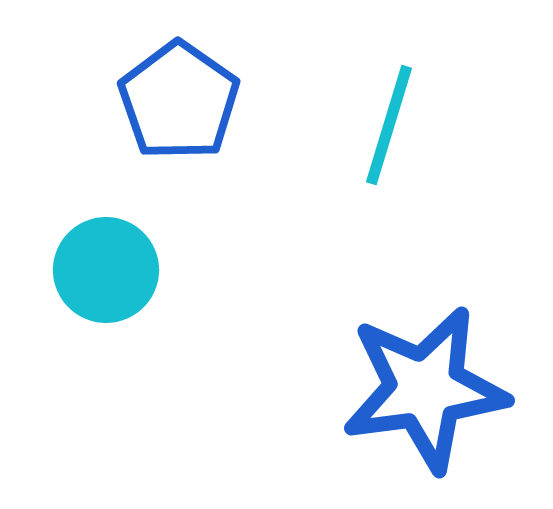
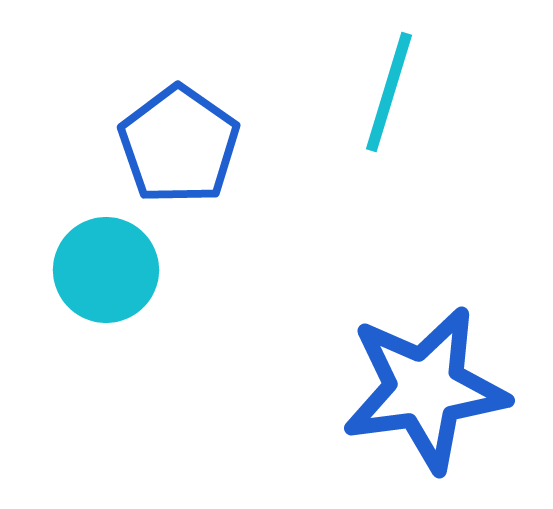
blue pentagon: moved 44 px down
cyan line: moved 33 px up
